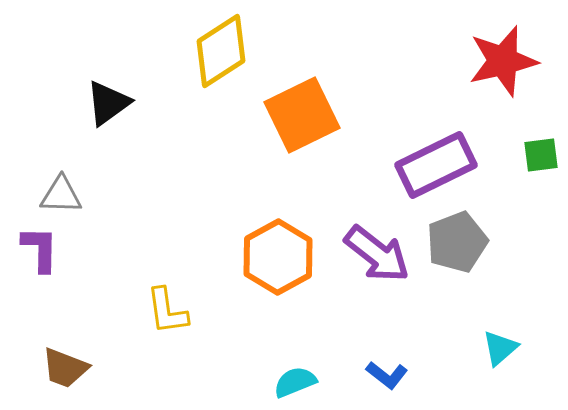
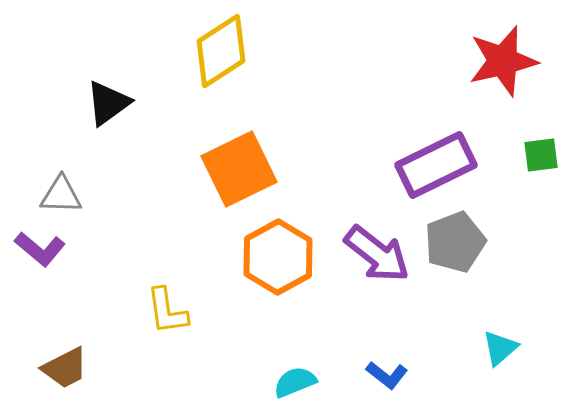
orange square: moved 63 px left, 54 px down
gray pentagon: moved 2 px left
purple L-shape: rotated 129 degrees clockwise
brown trapezoid: rotated 48 degrees counterclockwise
